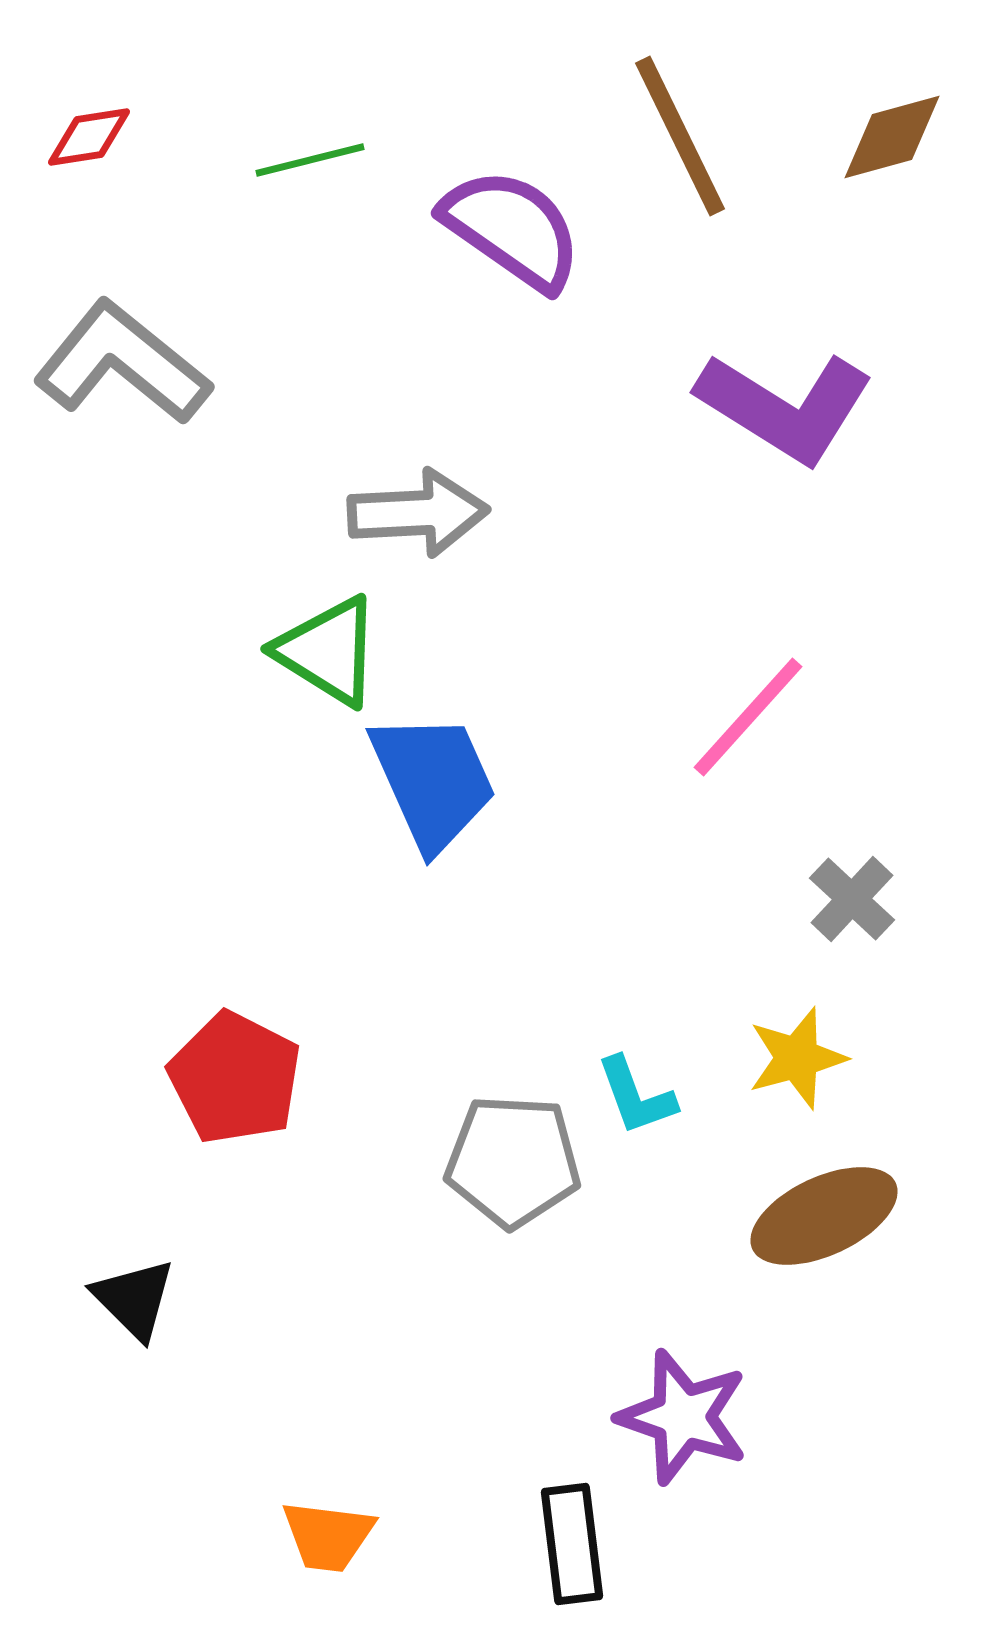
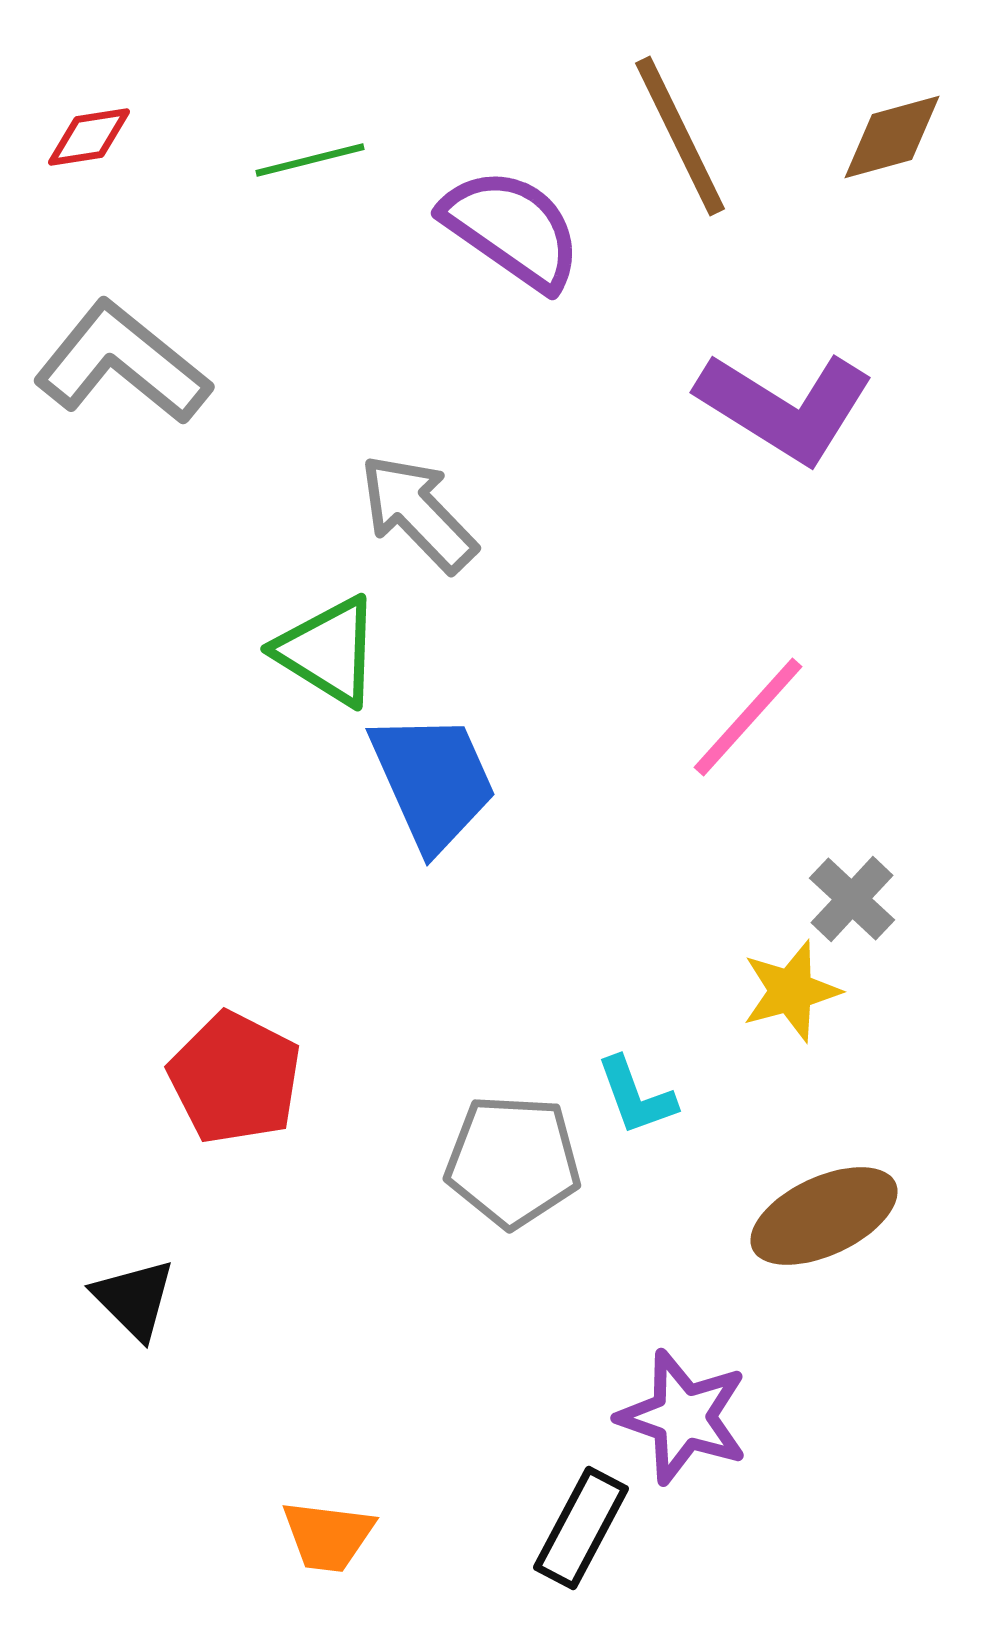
gray arrow: rotated 131 degrees counterclockwise
yellow star: moved 6 px left, 67 px up
black rectangle: moved 9 px right, 16 px up; rotated 35 degrees clockwise
